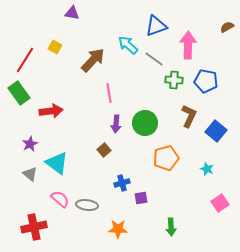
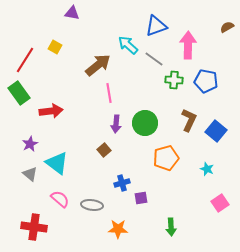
brown arrow: moved 5 px right, 5 px down; rotated 8 degrees clockwise
brown L-shape: moved 4 px down
gray ellipse: moved 5 px right
red cross: rotated 20 degrees clockwise
